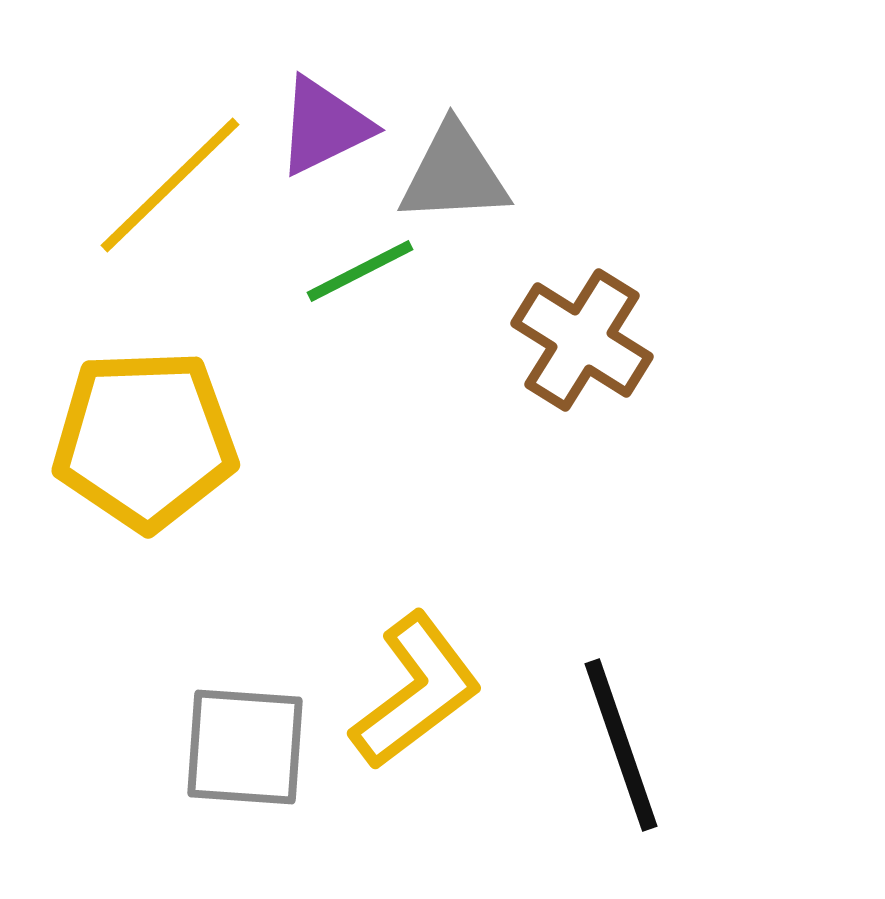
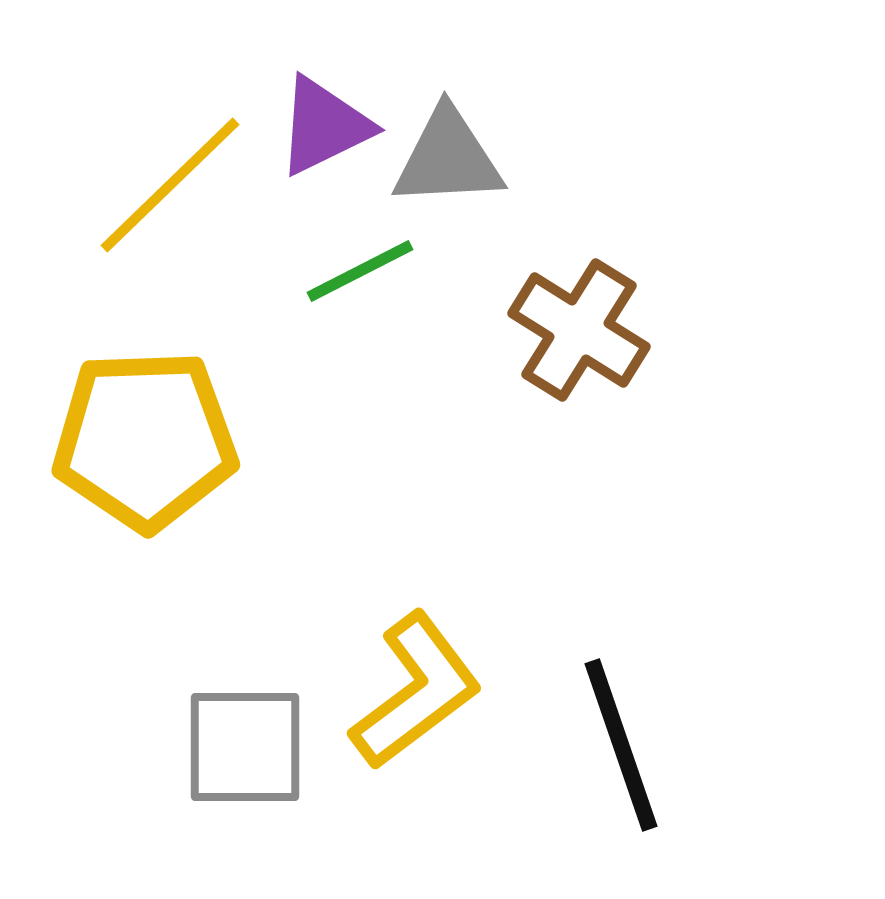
gray triangle: moved 6 px left, 16 px up
brown cross: moved 3 px left, 10 px up
gray square: rotated 4 degrees counterclockwise
